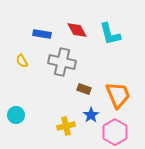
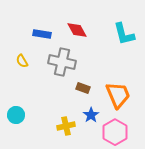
cyan L-shape: moved 14 px right
brown rectangle: moved 1 px left, 1 px up
